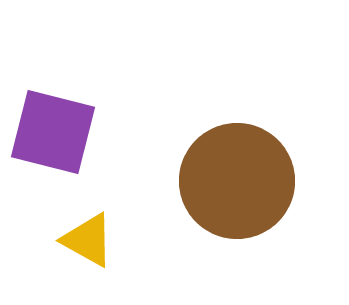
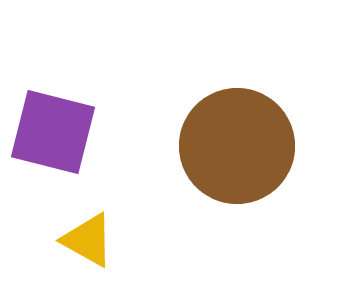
brown circle: moved 35 px up
